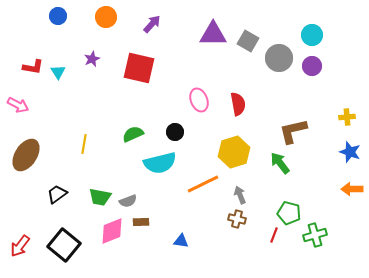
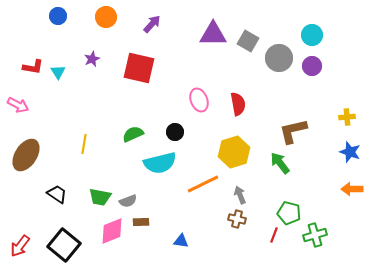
black trapezoid: rotated 70 degrees clockwise
